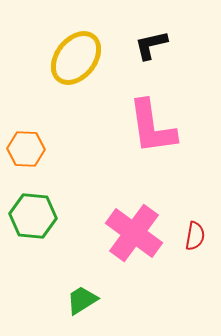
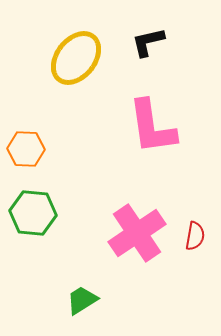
black L-shape: moved 3 px left, 3 px up
green hexagon: moved 3 px up
pink cross: moved 3 px right; rotated 20 degrees clockwise
